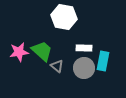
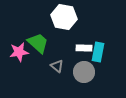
green trapezoid: moved 4 px left, 8 px up
cyan rectangle: moved 5 px left, 9 px up
gray circle: moved 4 px down
